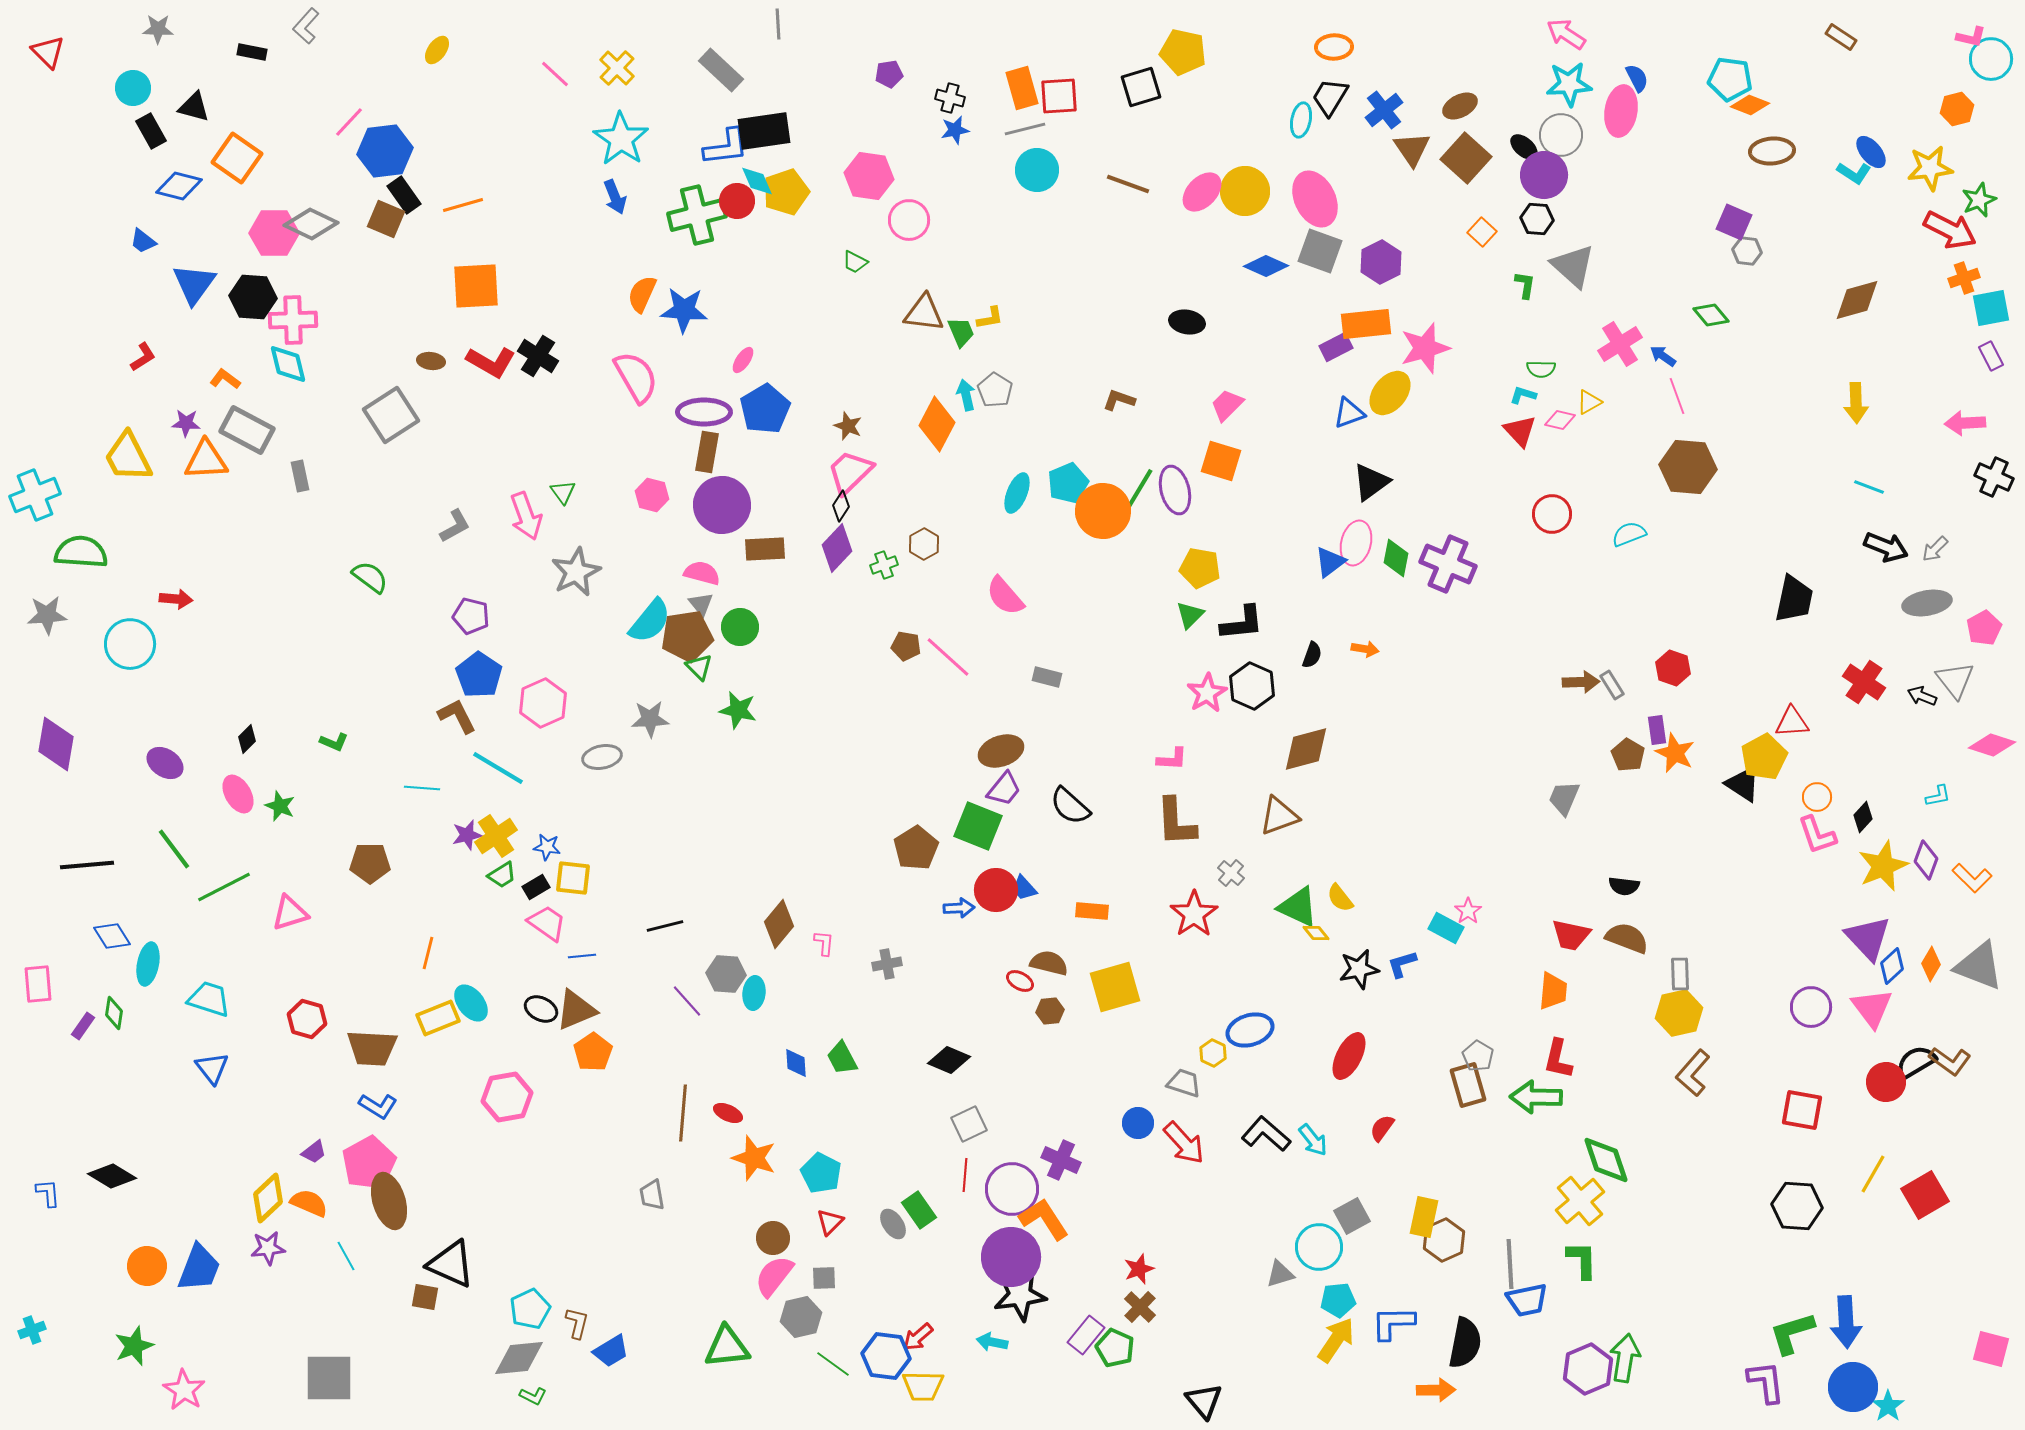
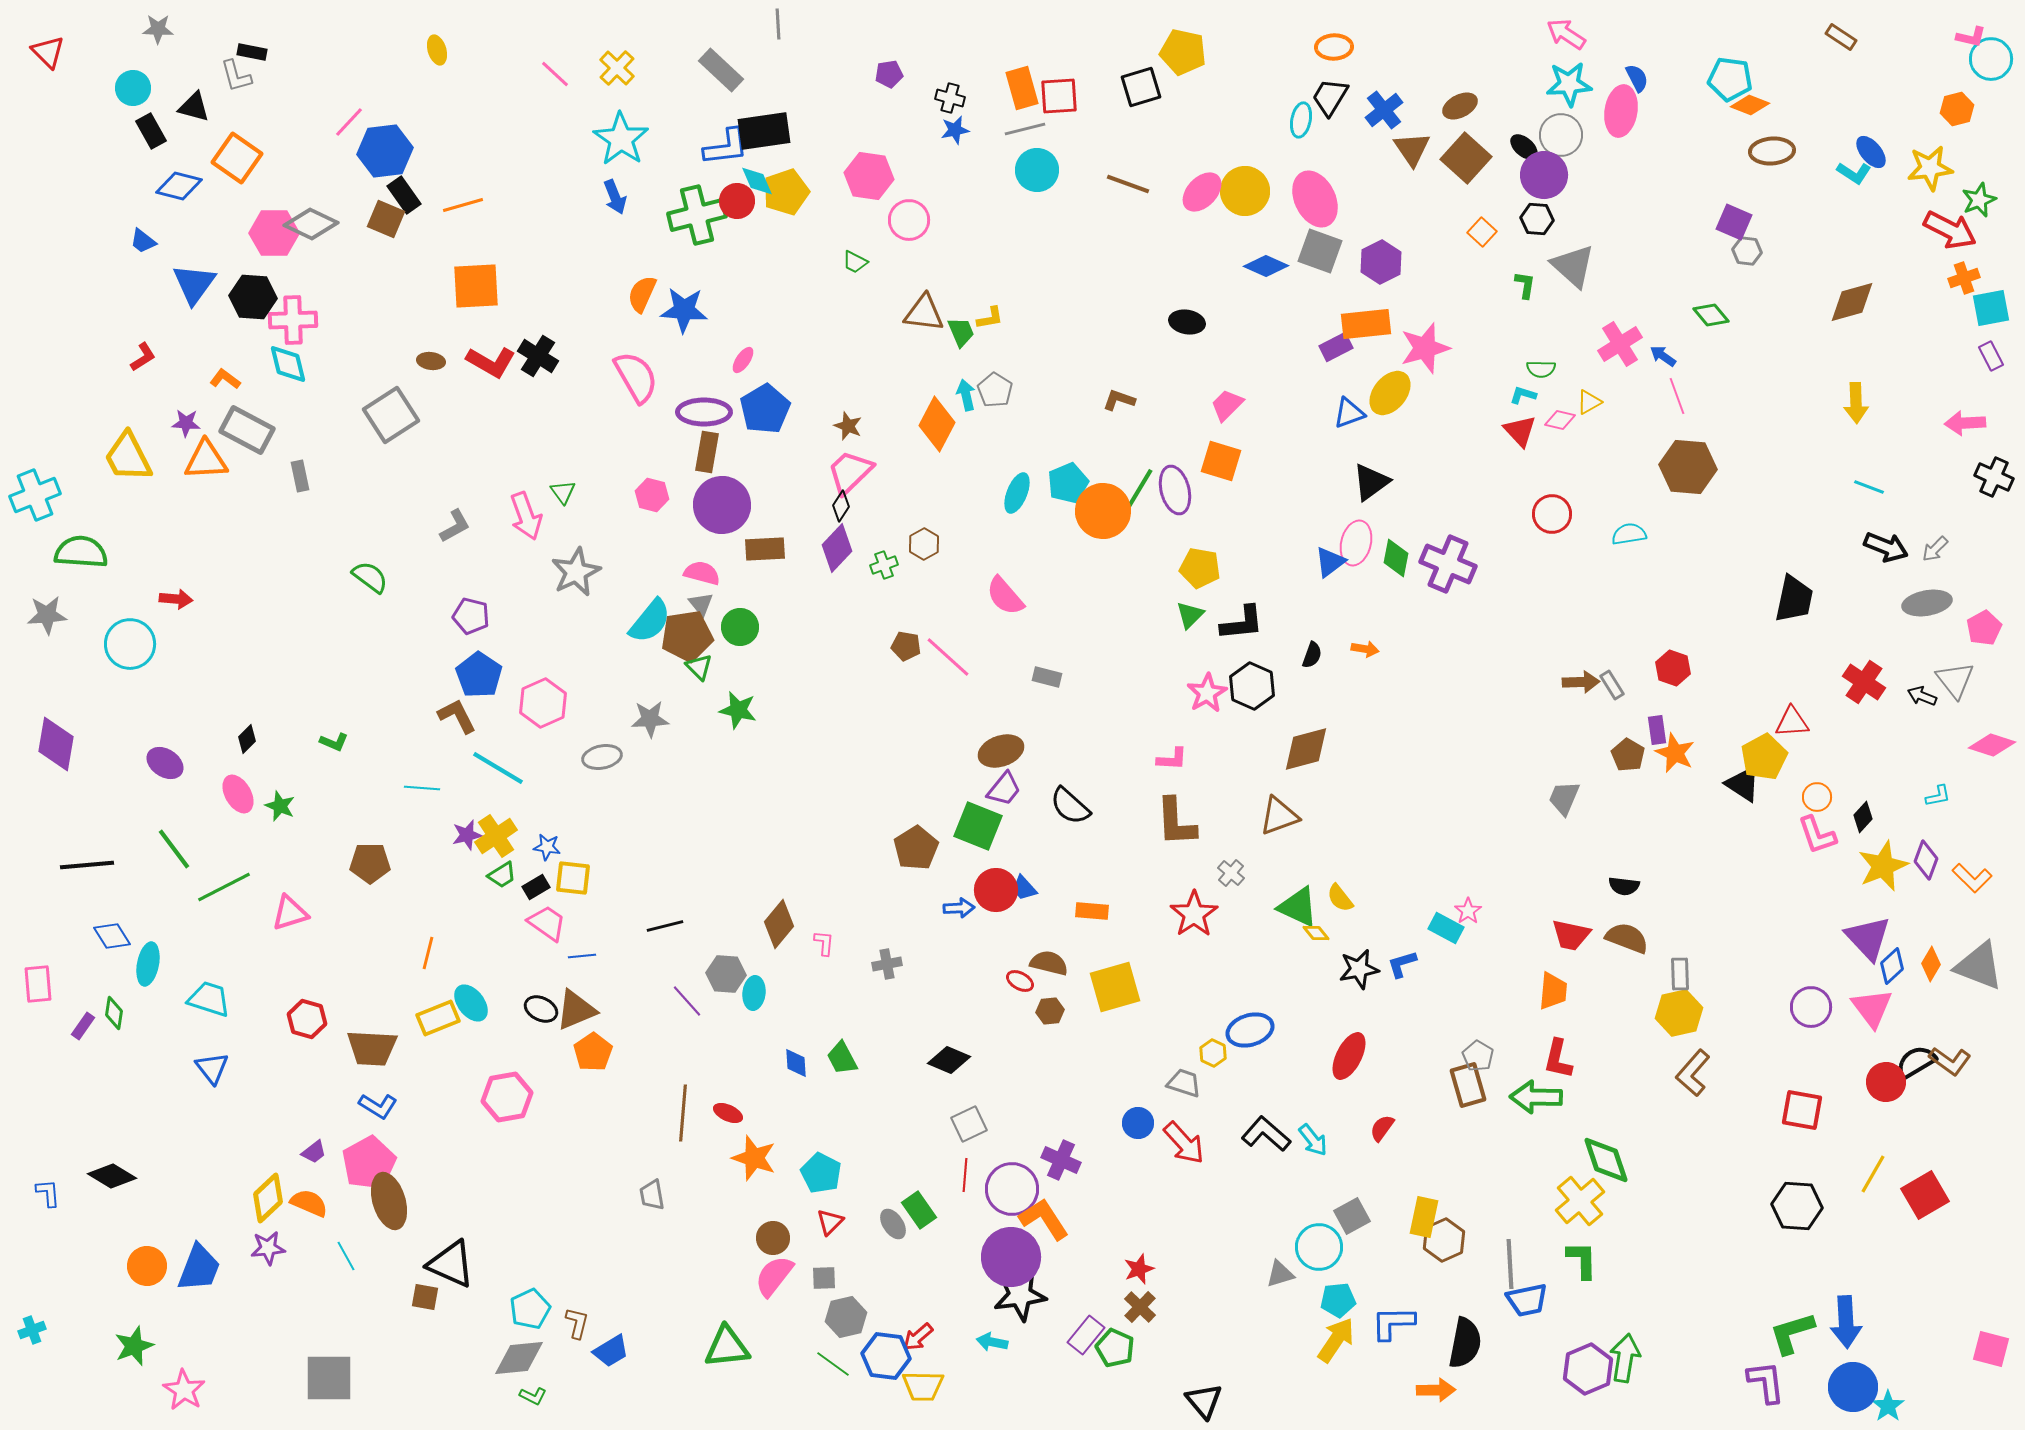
gray L-shape at (306, 26): moved 70 px left, 50 px down; rotated 57 degrees counterclockwise
yellow ellipse at (437, 50): rotated 52 degrees counterclockwise
brown diamond at (1857, 300): moved 5 px left, 2 px down
cyan semicircle at (1629, 534): rotated 12 degrees clockwise
gray hexagon at (801, 1317): moved 45 px right
